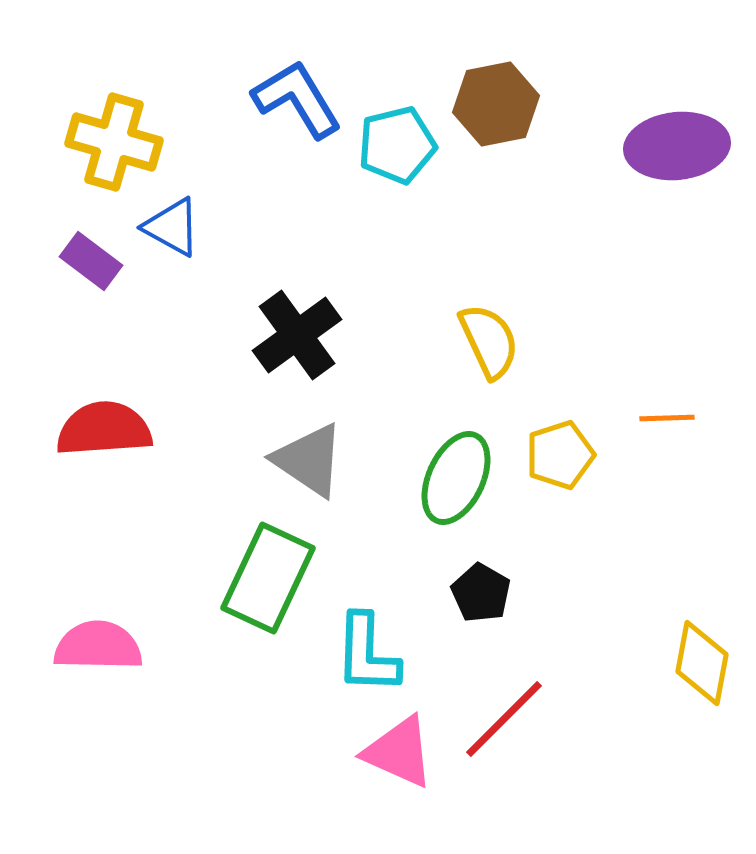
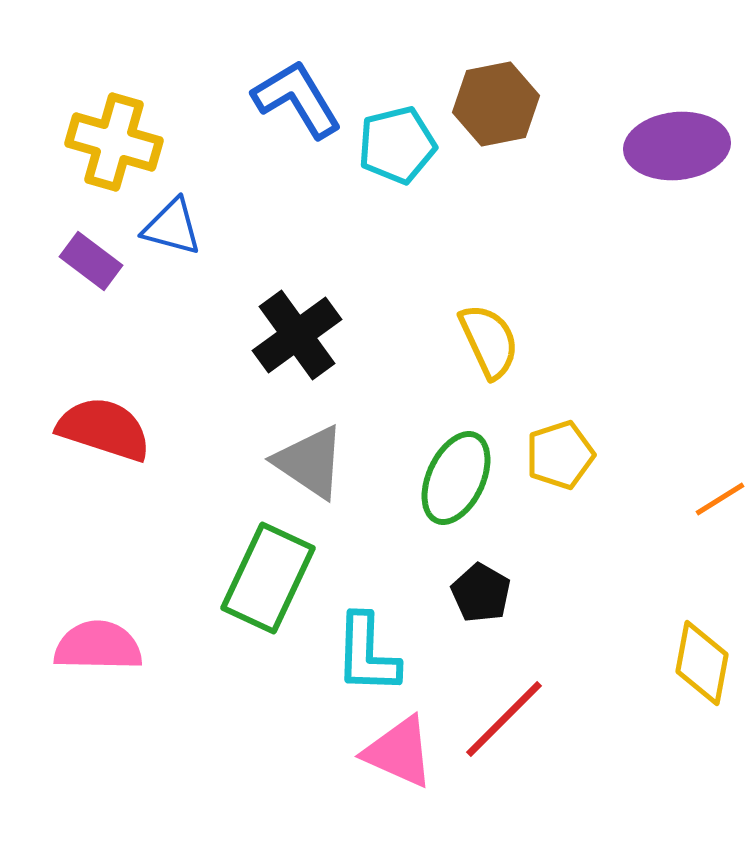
blue triangle: rotated 14 degrees counterclockwise
orange line: moved 53 px right, 81 px down; rotated 30 degrees counterclockwise
red semicircle: rotated 22 degrees clockwise
gray triangle: moved 1 px right, 2 px down
